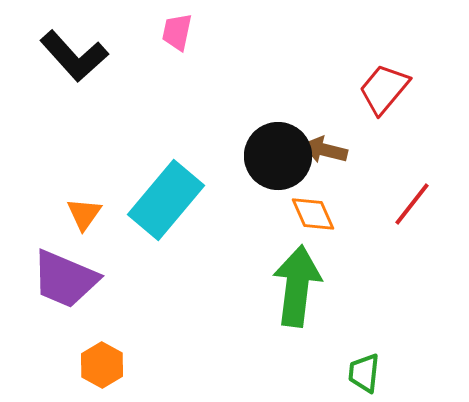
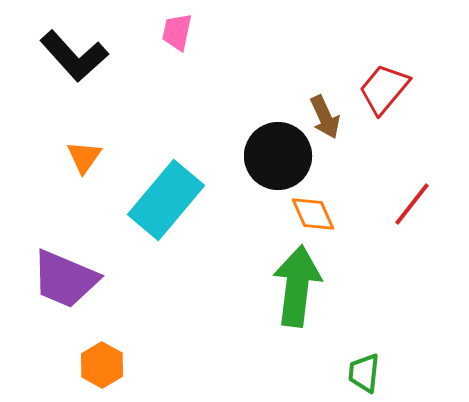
brown arrow: moved 33 px up; rotated 129 degrees counterclockwise
orange triangle: moved 57 px up
